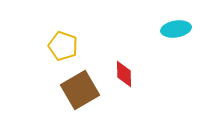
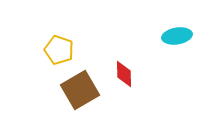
cyan ellipse: moved 1 px right, 7 px down
yellow pentagon: moved 4 px left, 4 px down
